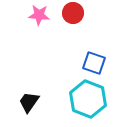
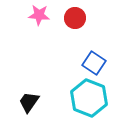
red circle: moved 2 px right, 5 px down
blue square: rotated 15 degrees clockwise
cyan hexagon: moved 1 px right, 1 px up
